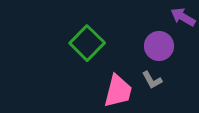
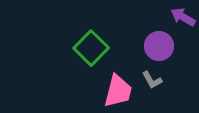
green square: moved 4 px right, 5 px down
